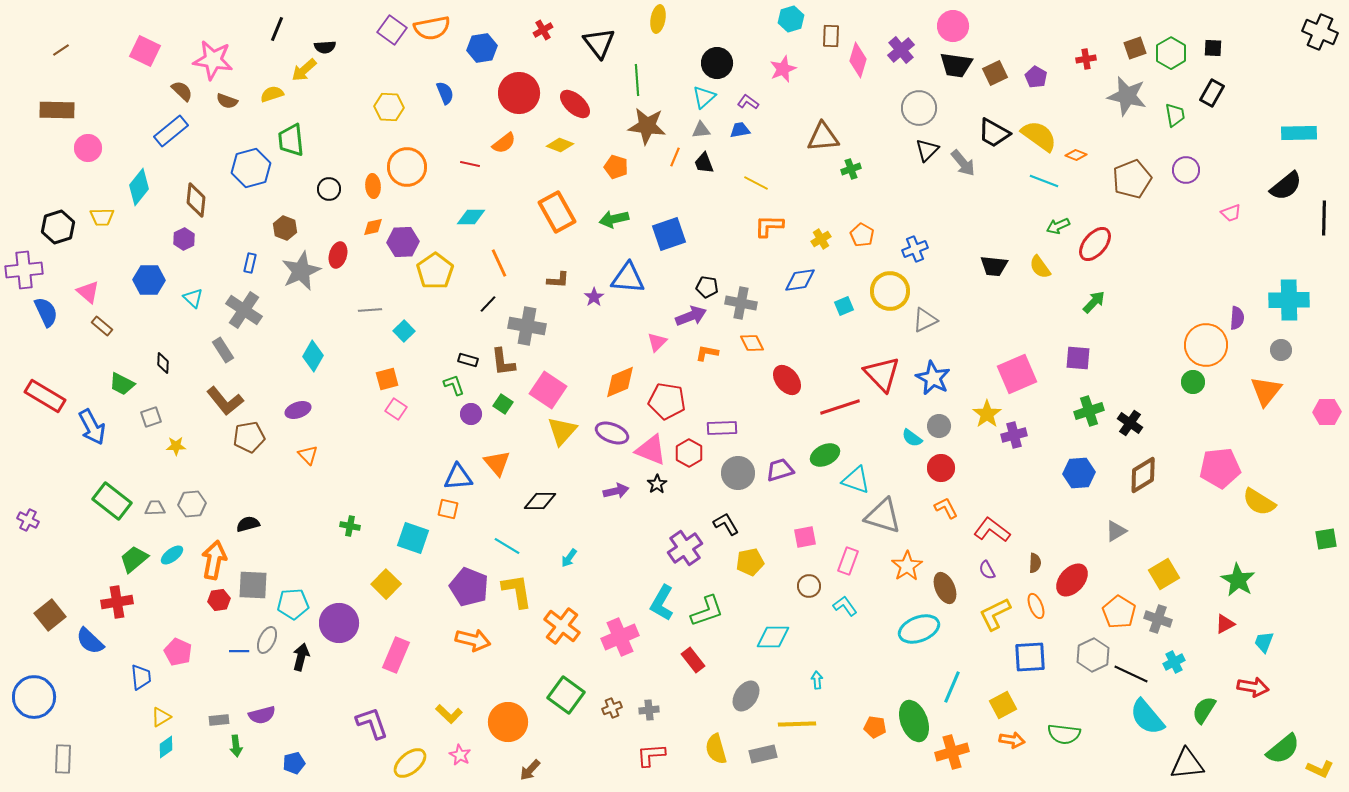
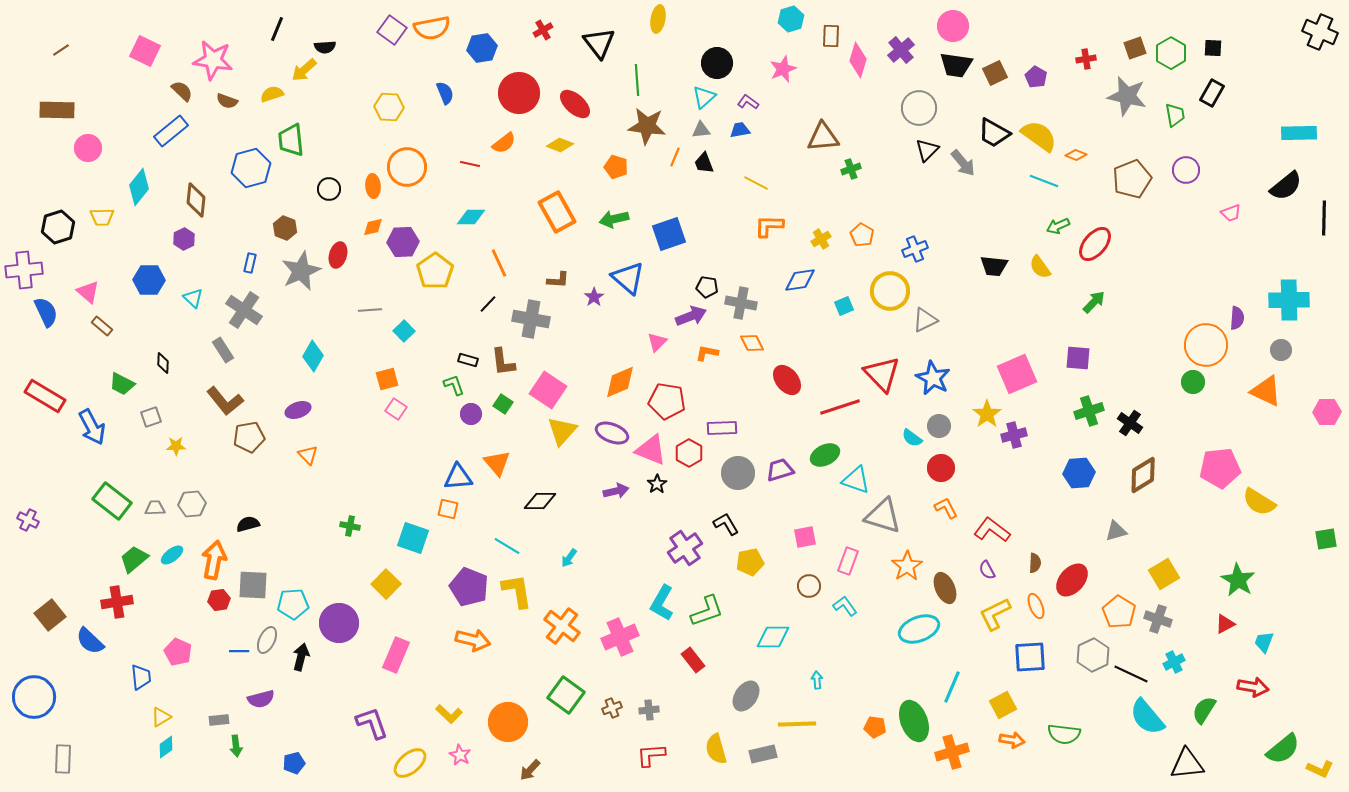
blue triangle at (628, 278): rotated 36 degrees clockwise
gray cross at (527, 326): moved 4 px right, 7 px up
orange triangle at (1266, 391): rotated 44 degrees counterclockwise
gray triangle at (1116, 531): rotated 15 degrees clockwise
purple semicircle at (262, 715): moved 1 px left, 16 px up
